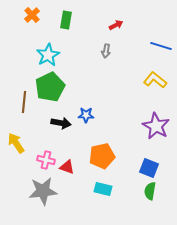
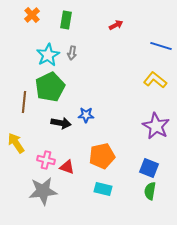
gray arrow: moved 34 px left, 2 px down
